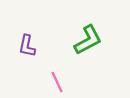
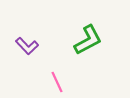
purple L-shape: rotated 55 degrees counterclockwise
